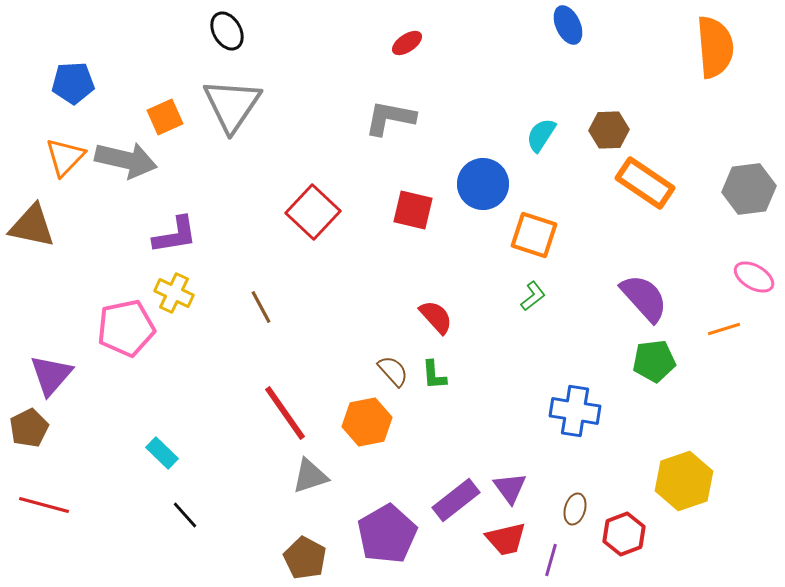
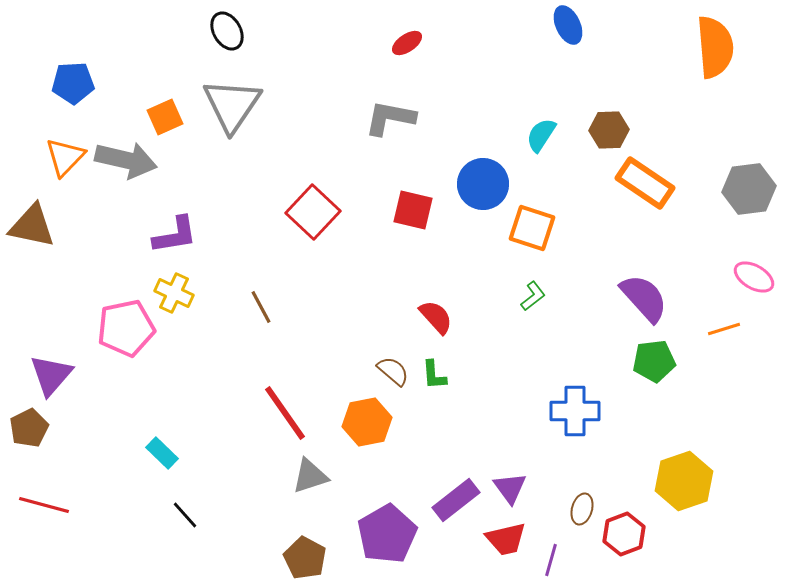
orange square at (534, 235): moved 2 px left, 7 px up
brown semicircle at (393, 371): rotated 8 degrees counterclockwise
blue cross at (575, 411): rotated 9 degrees counterclockwise
brown ellipse at (575, 509): moved 7 px right
